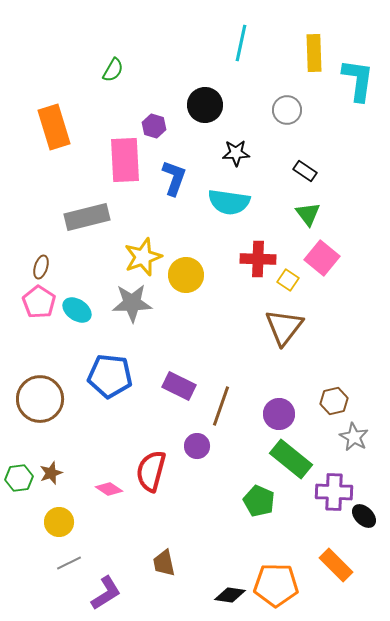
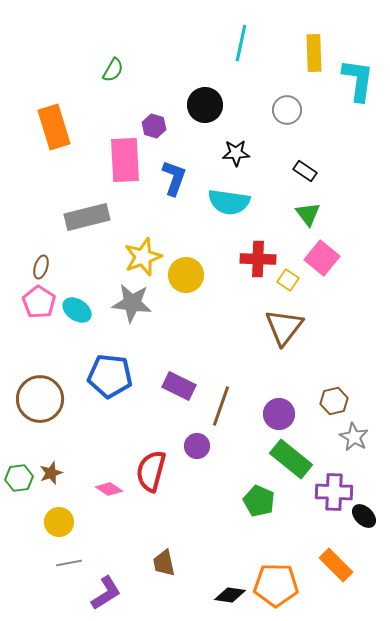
gray star at (132, 303): rotated 9 degrees clockwise
gray line at (69, 563): rotated 15 degrees clockwise
